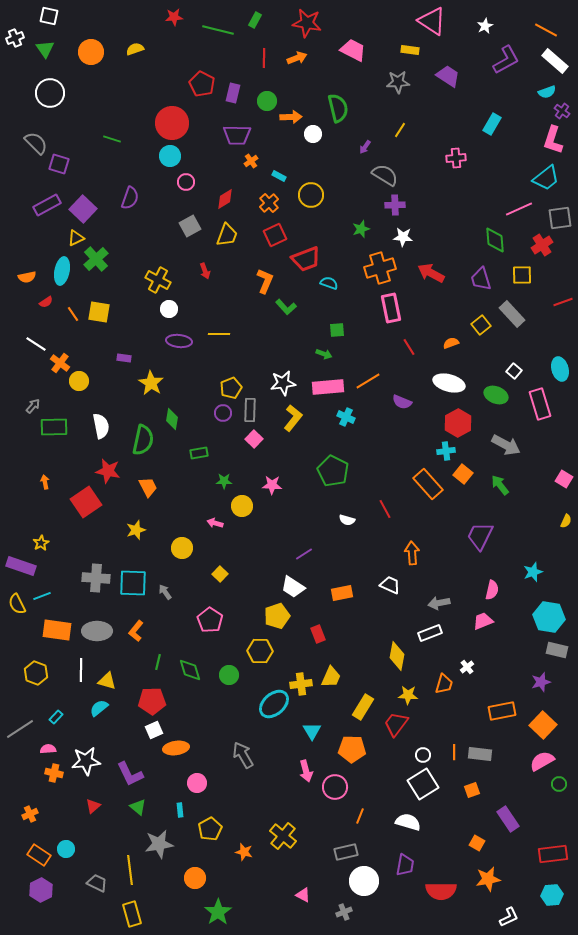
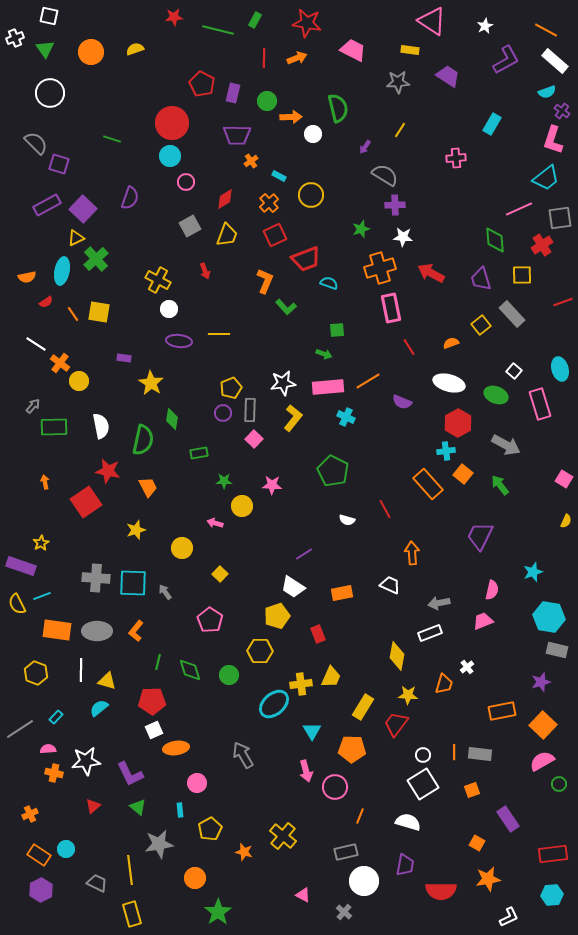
gray cross at (344, 912): rotated 28 degrees counterclockwise
